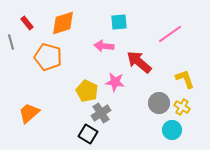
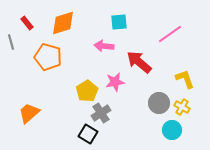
pink star: rotated 18 degrees counterclockwise
yellow pentagon: rotated 15 degrees clockwise
